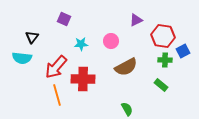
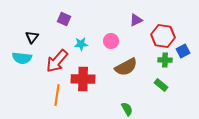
red arrow: moved 1 px right, 6 px up
orange line: rotated 25 degrees clockwise
